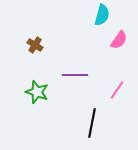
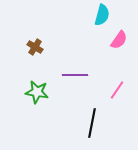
brown cross: moved 2 px down
green star: rotated 10 degrees counterclockwise
